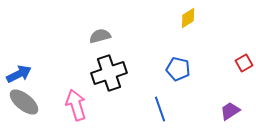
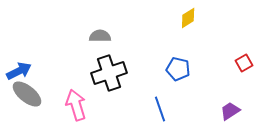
gray semicircle: rotated 15 degrees clockwise
blue arrow: moved 3 px up
gray ellipse: moved 3 px right, 8 px up
